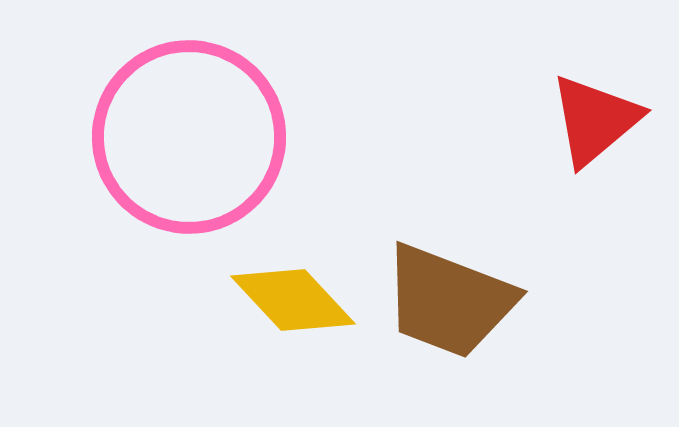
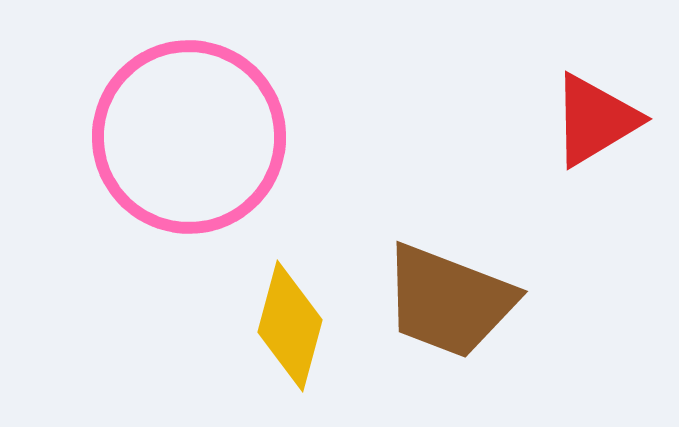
red triangle: rotated 9 degrees clockwise
yellow diamond: moved 3 px left, 26 px down; rotated 58 degrees clockwise
